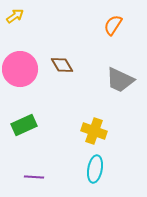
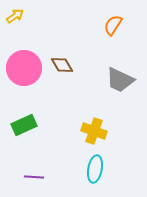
pink circle: moved 4 px right, 1 px up
